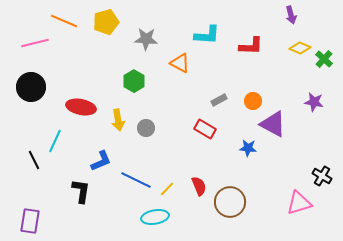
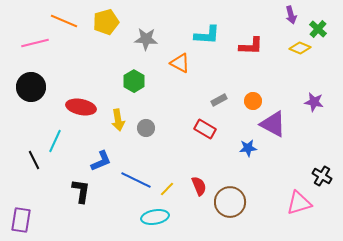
green cross: moved 6 px left, 30 px up
blue star: rotated 12 degrees counterclockwise
purple rectangle: moved 9 px left, 1 px up
